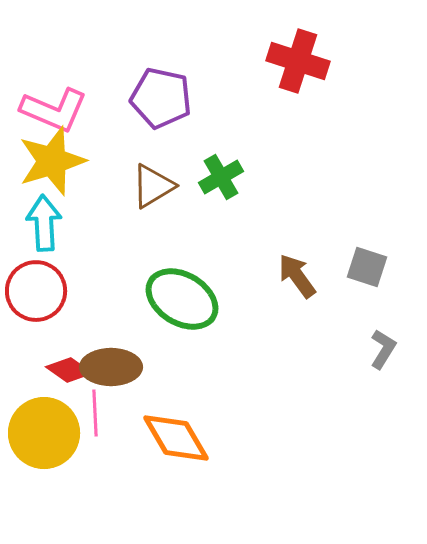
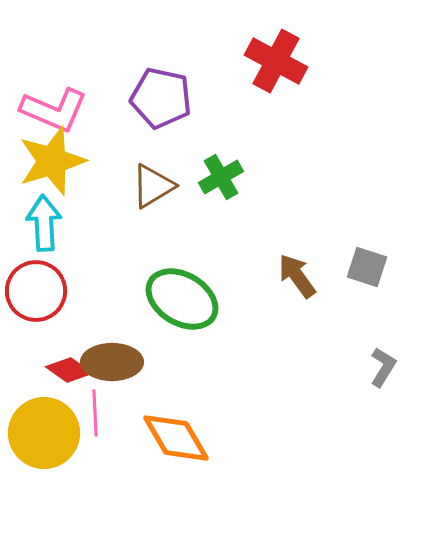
red cross: moved 22 px left; rotated 10 degrees clockwise
gray L-shape: moved 18 px down
brown ellipse: moved 1 px right, 5 px up
